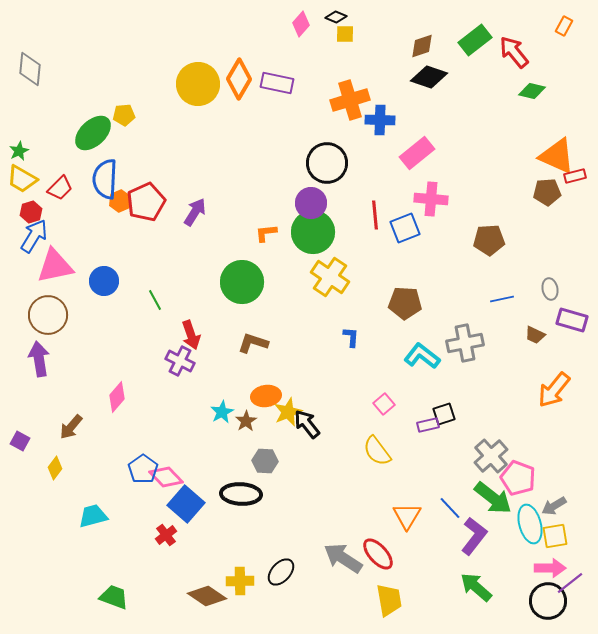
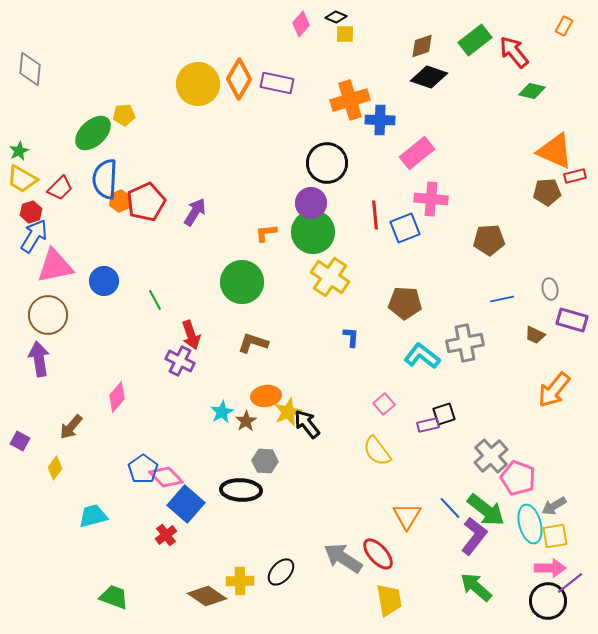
orange triangle at (557, 156): moved 2 px left, 5 px up
black ellipse at (241, 494): moved 4 px up
green arrow at (493, 498): moved 7 px left, 12 px down
